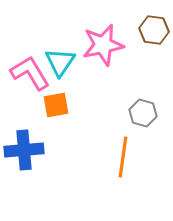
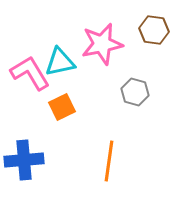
pink star: moved 1 px left, 1 px up
cyan triangle: rotated 44 degrees clockwise
orange square: moved 6 px right, 2 px down; rotated 16 degrees counterclockwise
gray hexagon: moved 8 px left, 21 px up
blue cross: moved 10 px down
orange line: moved 14 px left, 4 px down
